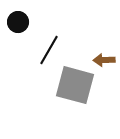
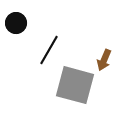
black circle: moved 2 px left, 1 px down
brown arrow: rotated 65 degrees counterclockwise
